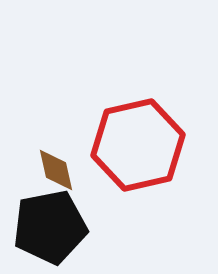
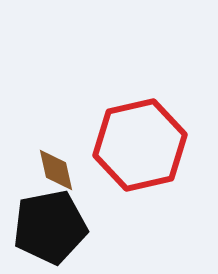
red hexagon: moved 2 px right
